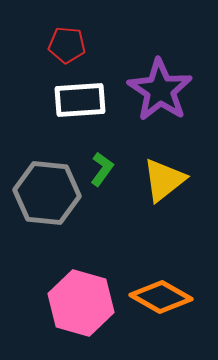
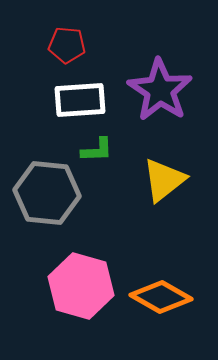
green L-shape: moved 5 px left, 19 px up; rotated 52 degrees clockwise
pink hexagon: moved 17 px up
